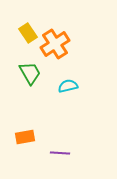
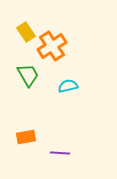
yellow rectangle: moved 2 px left, 1 px up
orange cross: moved 3 px left, 2 px down
green trapezoid: moved 2 px left, 2 px down
orange rectangle: moved 1 px right
